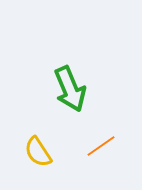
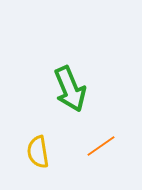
yellow semicircle: rotated 24 degrees clockwise
